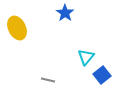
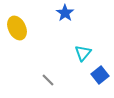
cyan triangle: moved 3 px left, 4 px up
blue square: moved 2 px left
gray line: rotated 32 degrees clockwise
